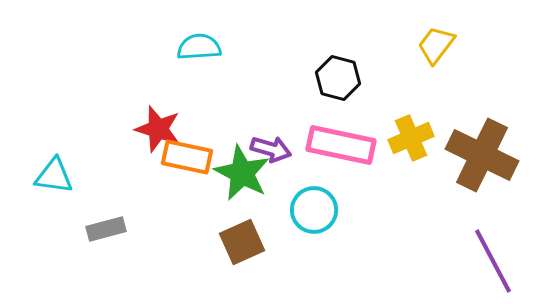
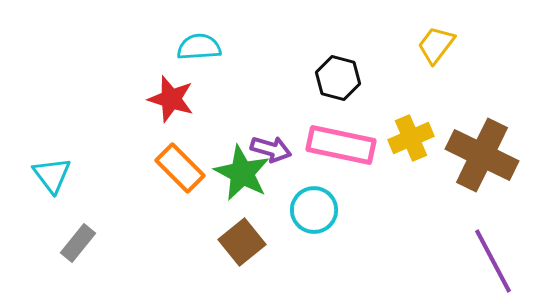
red star: moved 13 px right, 30 px up
orange rectangle: moved 7 px left, 11 px down; rotated 33 degrees clockwise
cyan triangle: moved 2 px left, 1 px up; rotated 45 degrees clockwise
gray rectangle: moved 28 px left, 14 px down; rotated 36 degrees counterclockwise
brown square: rotated 15 degrees counterclockwise
